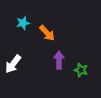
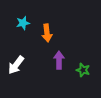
orange arrow: rotated 36 degrees clockwise
white arrow: moved 3 px right, 1 px down
green star: moved 2 px right
